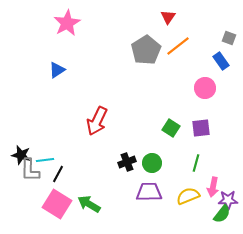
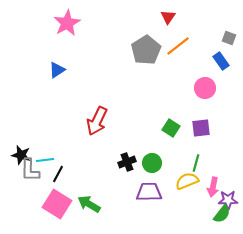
yellow semicircle: moved 1 px left, 15 px up
